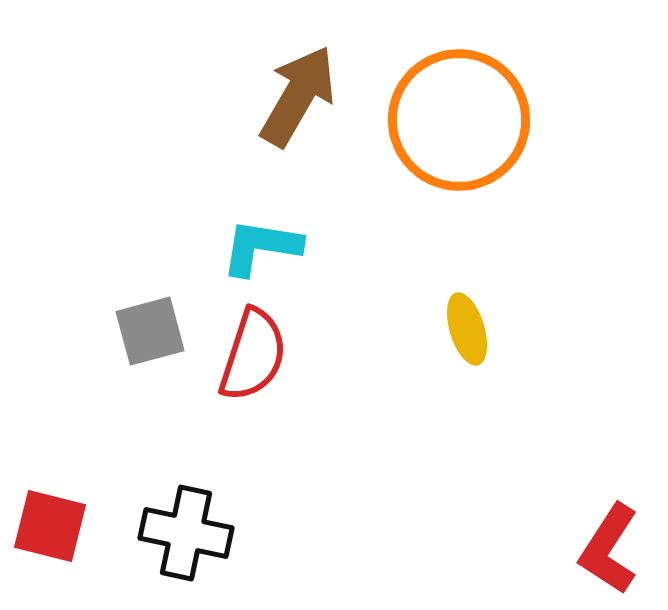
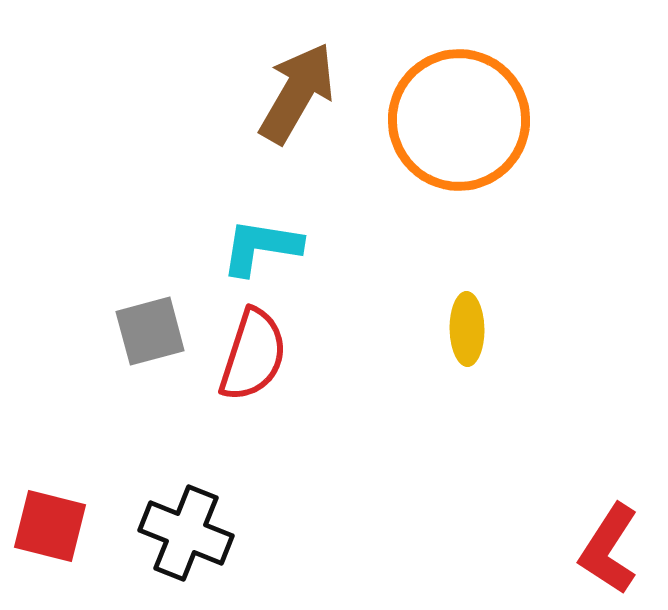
brown arrow: moved 1 px left, 3 px up
yellow ellipse: rotated 16 degrees clockwise
black cross: rotated 10 degrees clockwise
